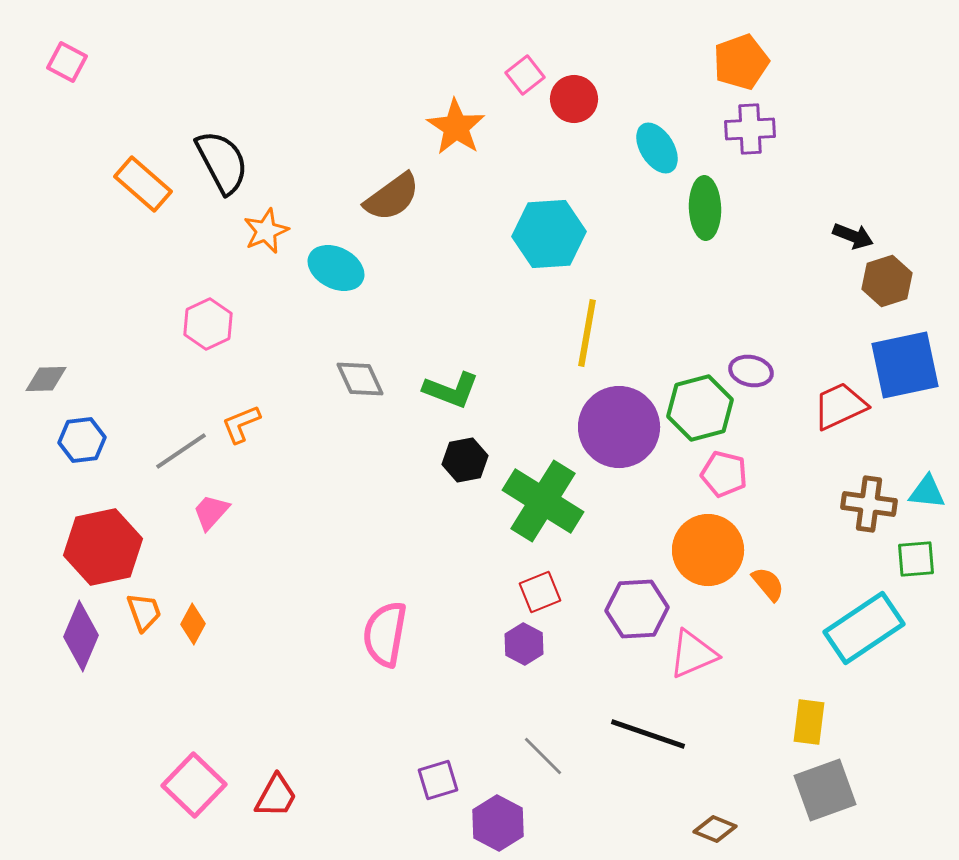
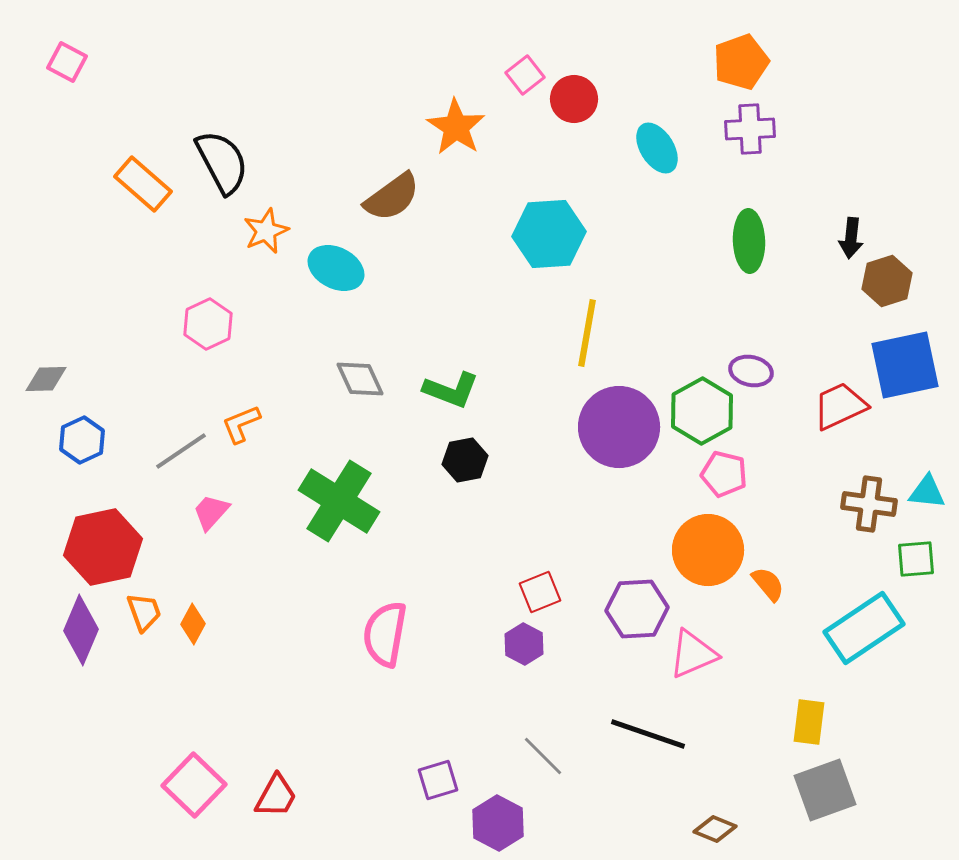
green ellipse at (705, 208): moved 44 px right, 33 px down
black arrow at (853, 236): moved 2 px left, 2 px down; rotated 75 degrees clockwise
green hexagon at (700, 408): moved 2 px right, 3 px down; rotated 14 degrees counterclockwise
blue hexagon at (82, 440): rotated 18 degrees counterclockwise
green cross at (543, 501): moved 204 px left
purple diamond at (81, 636): moved 6 px up
